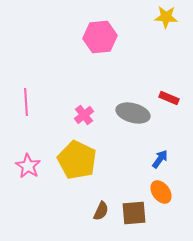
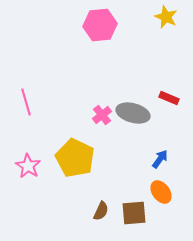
yellow star: rotated 20 degrees clockwise
pink hexagon: moved 12 px up
pink line: rotated 12 degrees counterclockwise
pink cross: moved 18 px right
yellow pentagon: moved 2 px left, 2 px up
